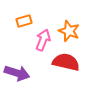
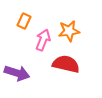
orange rectangle: rotated 49 degrees counterclockwise
orange star: rotated 30 degrees counterclockwise
red semicircle: moved 2 px down
